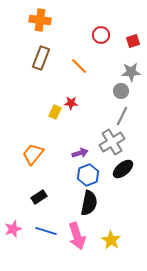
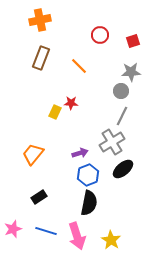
orange cross: rotated 20 degrees counterclockwise
red circle: moved 1 px left
